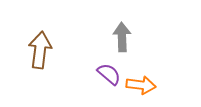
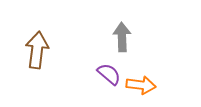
brown arrow: moved 3 px left
